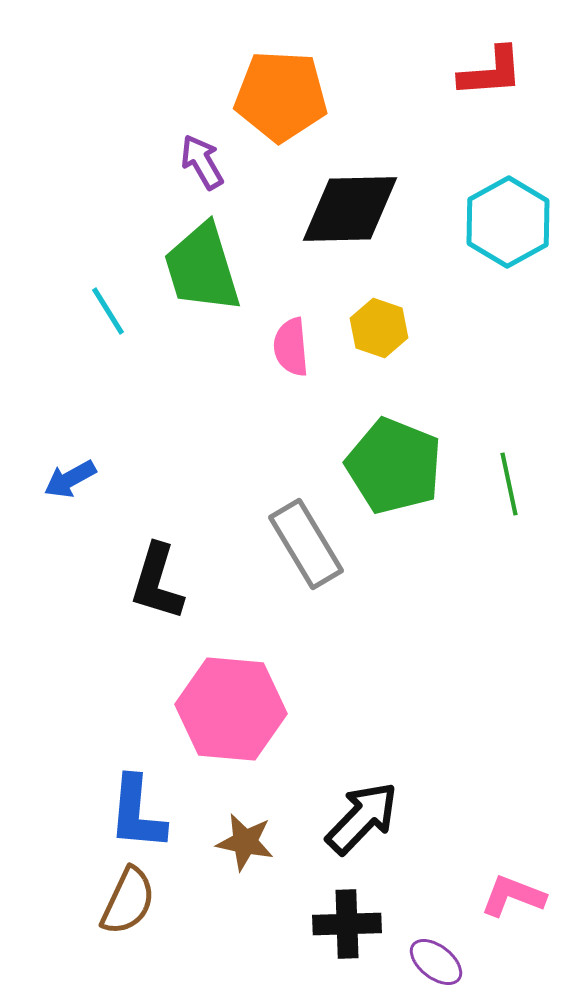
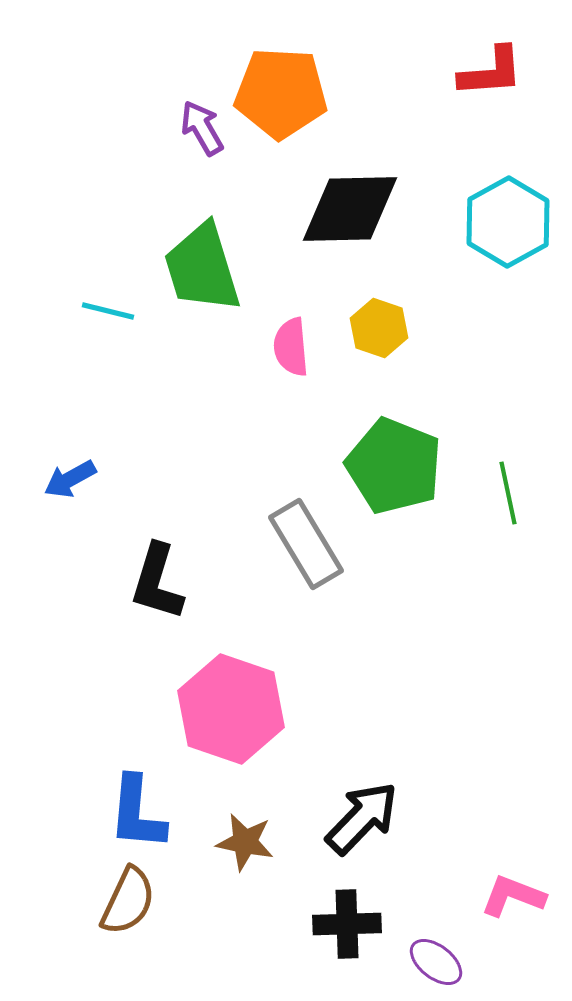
orange pentagon: moved 3 px up
purple arrow: moved 34 px up
cyan line: rotated 44 degrees counterclockwise
green line: moved 1 px left, 9 px down
pink hexagon: rotated 14 degrees clockwise
